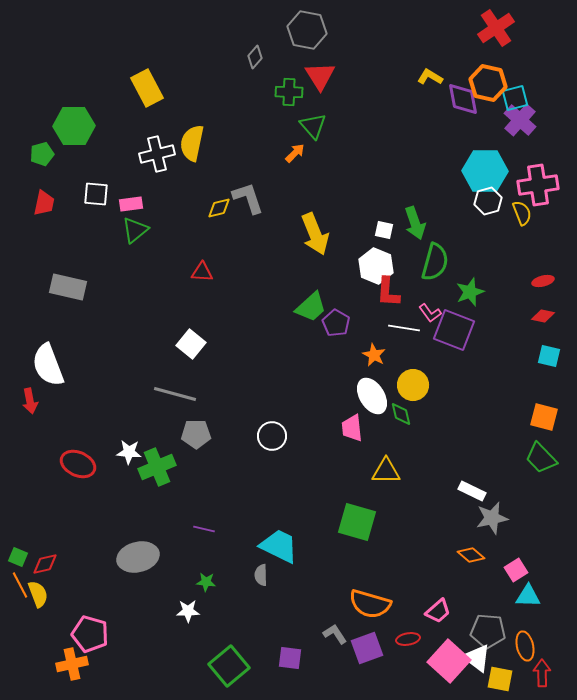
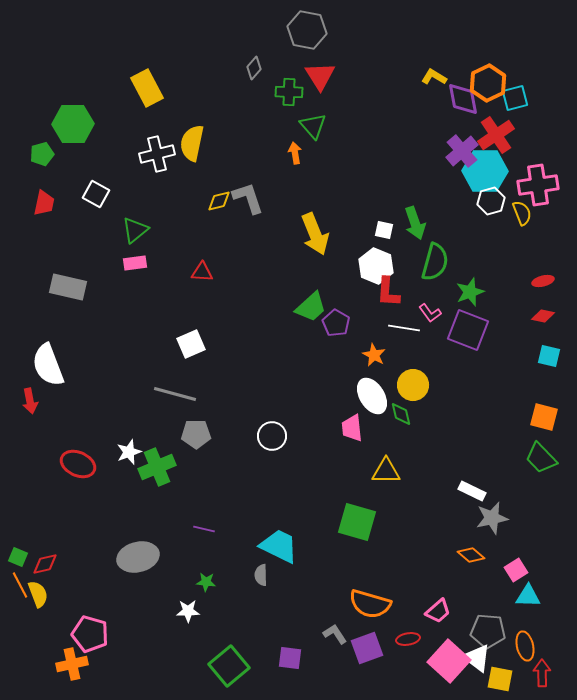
red cross at (496, 28): moved 107 px down
gray diamond at (255, 57): moved 1 px left, 11 px down
yellow L-shape at (430, 77): moved 4 px right
orange hexagon at (488, 83): rotated 21 degrees clockwise
purple cross at (520, 120): moved 58 px left, 31 px down; rotated 8 degrees clockwise
green hexagon at (74, 126): moved 1 px left, 2 px up
orange arrow at (295, 153): rotated 55 degrees counterclockwise
white square at (96, 194): rotated 24 degrees clockwise
white hexagon at (488, 201): moved 3 px right
pink rectangle at (131, 204): moved 4 px right, 59 px down
yellow diamond at (219, 208): moved 7 px up
purple square at (454, 330): moved 14 px right
white square at (191, 344): rotated 28 degrees clockwise
white star at (129, 452): rotated 25 degrees counterclockwise
